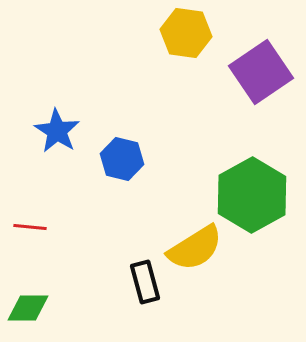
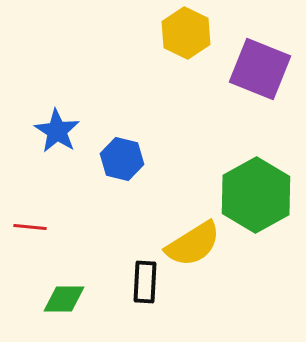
yellow hexagon: rotated 18 degrees clockwise
purple square: moved 1 px left, 3 px up; rotated 34 degrees counterclockwise
green hexagon: moved 4 px right
yellow semicircle: moved 2 px left, 4 px up
black rectangle: rotated 18 degrees clockwise
green diamond: moved 36 px right, 9 px up
